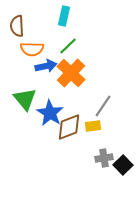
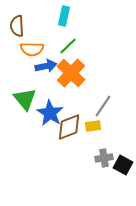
black square: rotated 18 degrees counterclockwise
